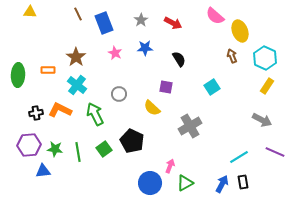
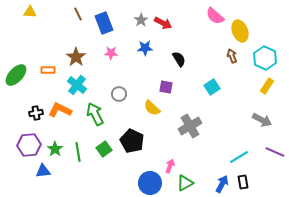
red arrow: moved 10 px left
pink star: moved 4 px left; rotated 24 degrees counterclockwise
green ellipse: moved 2 px left; rotated 40 degrees clockwise
green star: rotated 28 degrees clockwise
